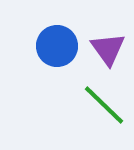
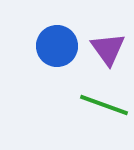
green line: rotated 24 degrees counterclockwise
